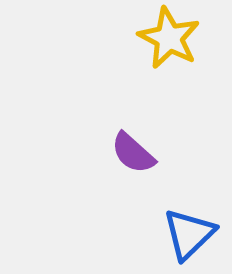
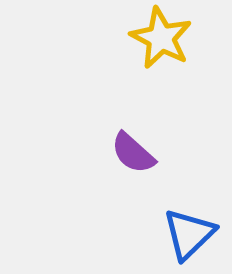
yellow star: moved 8 px left
